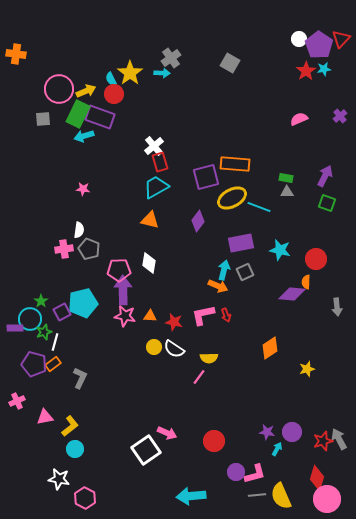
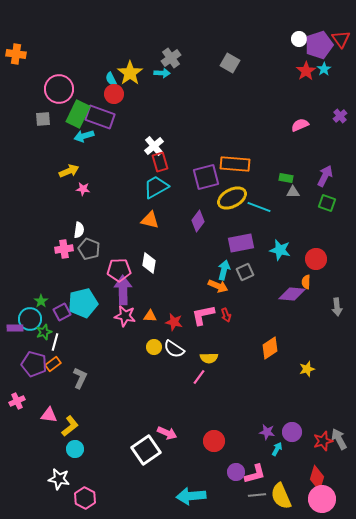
red triangle at (341, 39): rotated 18 degrees counterclockwise
purple pentagon at (319, 45): rotated 20 degrees clockwise
cyan star at (324, 69): rotated 24 degrees counterclockwise
yellow arrow at (86, 91): moved 17 px left, 80 px down
pink semicircle at (299, 119): moved 1 px right, 6 px down
gray triangle at (287, 192): moved 6 px right
pink triangle at (45, 417): moved 4 px right, 2 px up; rotated 18 degrees clockwise
pink circle at (327, 499): moved 5 px left
